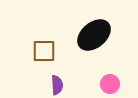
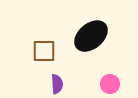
black ellipse: moved 3 px left, 1 px down
purple semicircle: moved 1 px up
